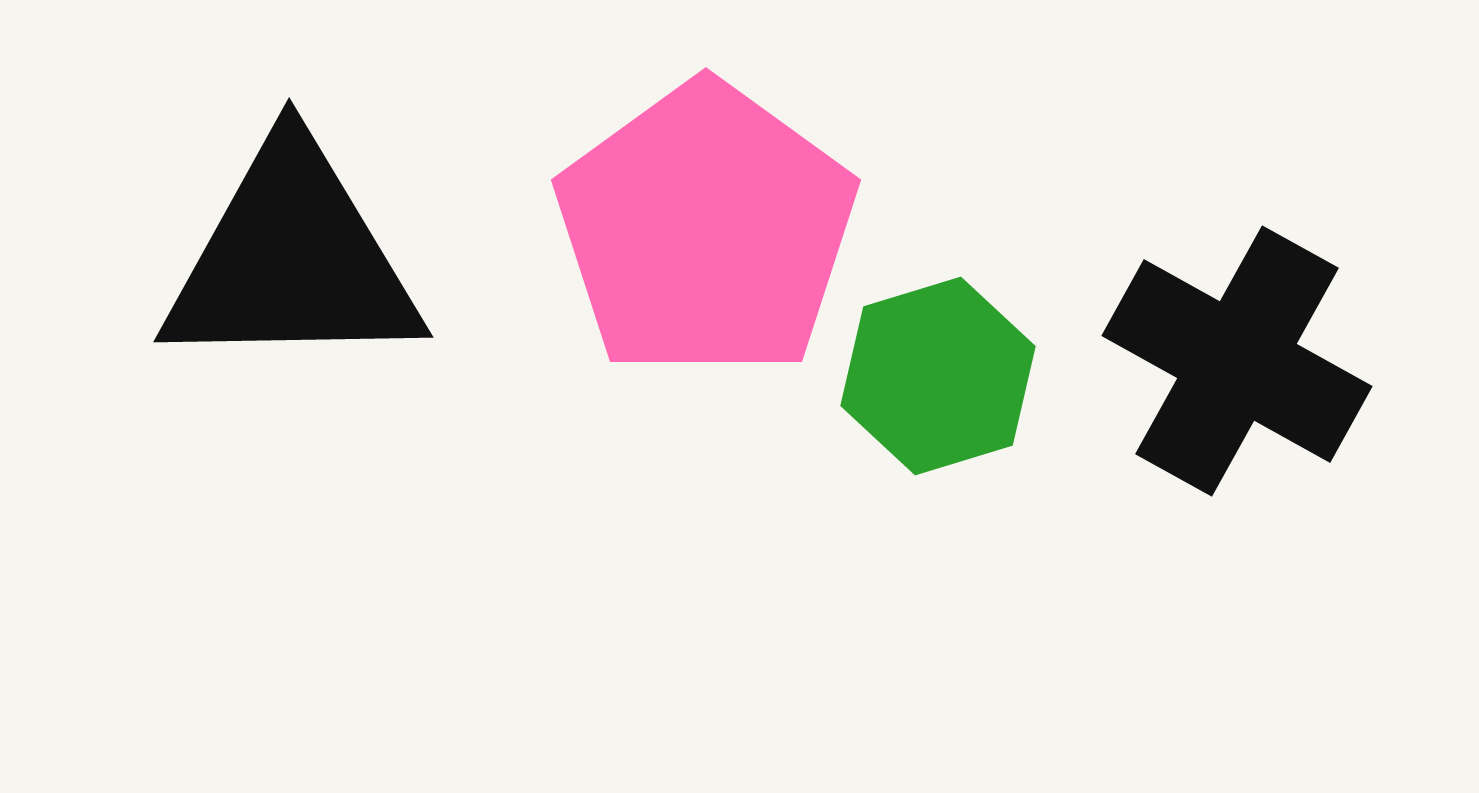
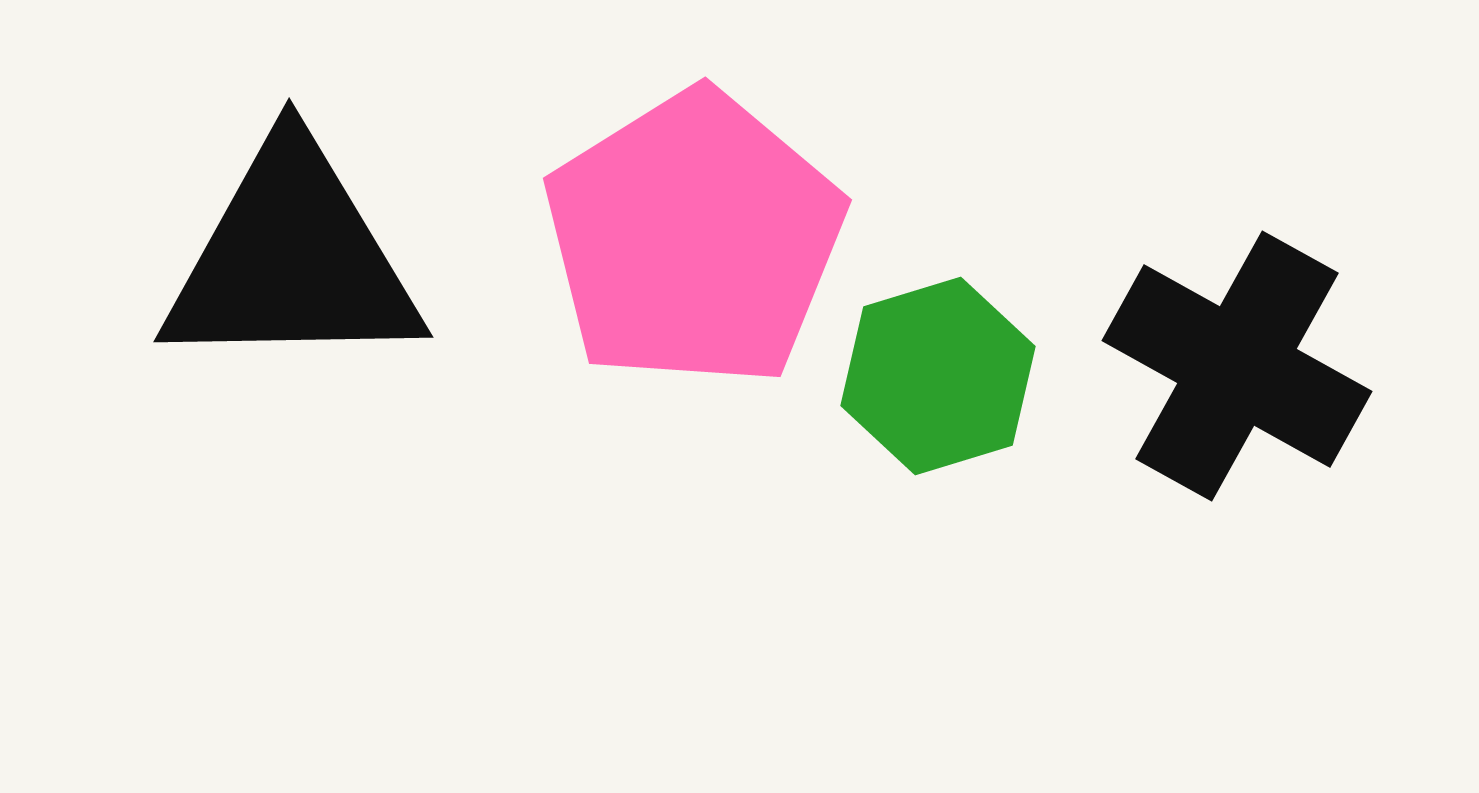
pink pentagon: moved 12 px left, 9 px down; rotated 4 degrees clockwise
black cross: moved 5 px down
